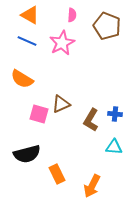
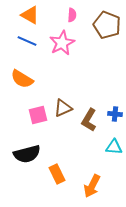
brown pentagon: moved 1 px up
brown triangle: moved 2 px right, 4 px down
pink square: moved 1 px left, 1 px down; rotated 30 degrees counterclockwise
brown L-shape: moved 2 px left
